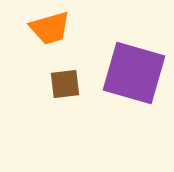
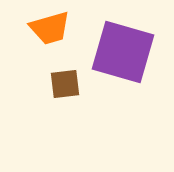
purple square: moved 11 px left, 21 px up
